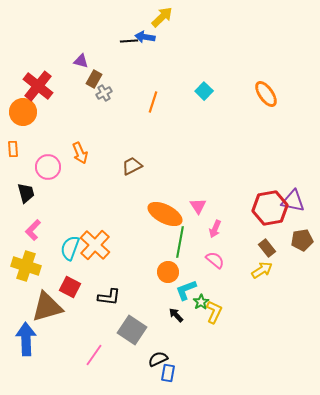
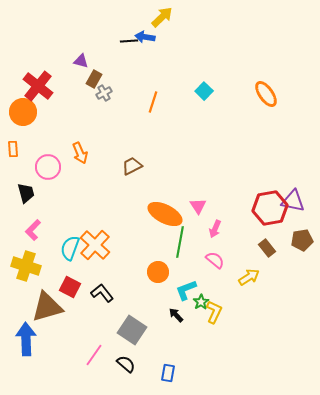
yellow arrow at (262, 270): moved 13 px left, 7 px down
orange circle at (168, 272): moved 10 px left
black L-shape at (109, 297): moved 7 px left, 4 px up; rotated 135 degrees counterclockwise
black semicircle at (158, 359): moved 32 px left, 5 px down; rotated 66 degrees clockwise
